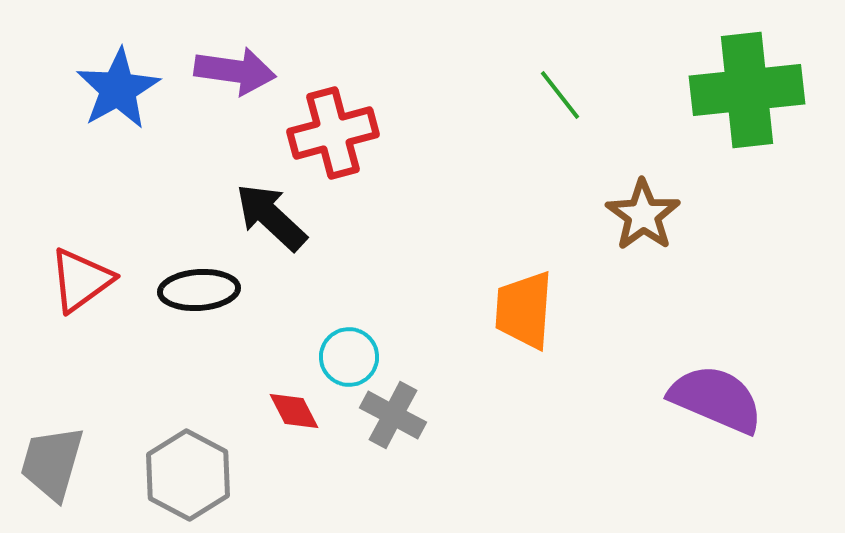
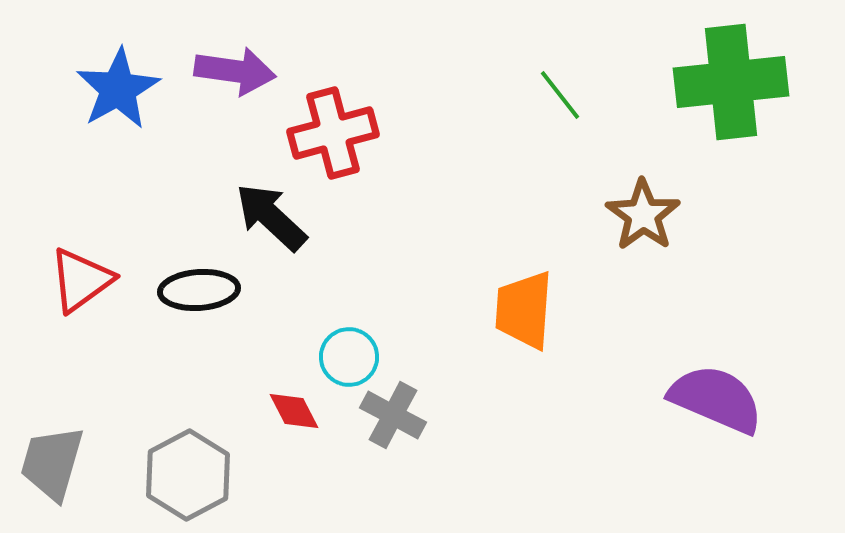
green cross: moved 16 px left, 8 px up
gray hexagon: rotated 4 degrees clockwise
